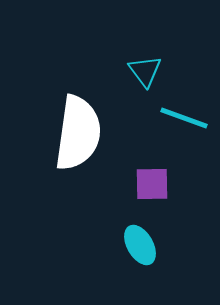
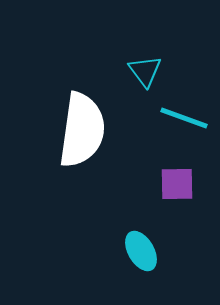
white semicircle: moved 4 px right, 3 px up
purple square: moved 25 px right
cyan ellipse: moved 1 px right, 6 px down
